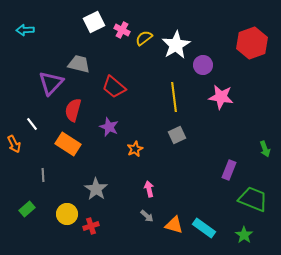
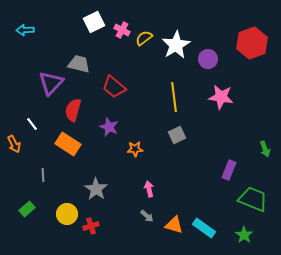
purple circle: moved 5 px right, 6 px up
orange star: rotated 21 degrees clockwise
